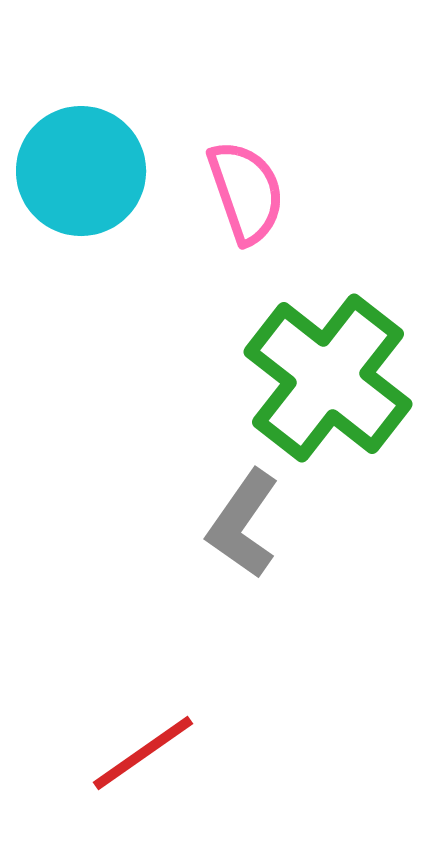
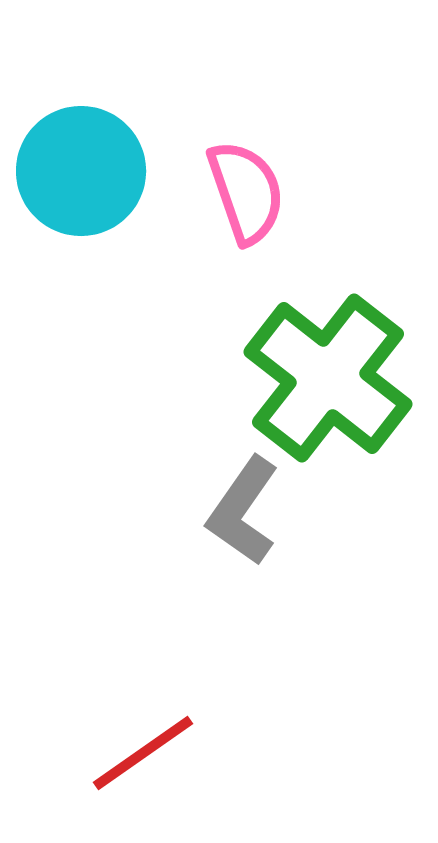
gray L-shape: moved 13 px up
